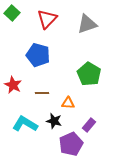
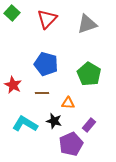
blue pentagon: moved 8 px right, 9 px down
